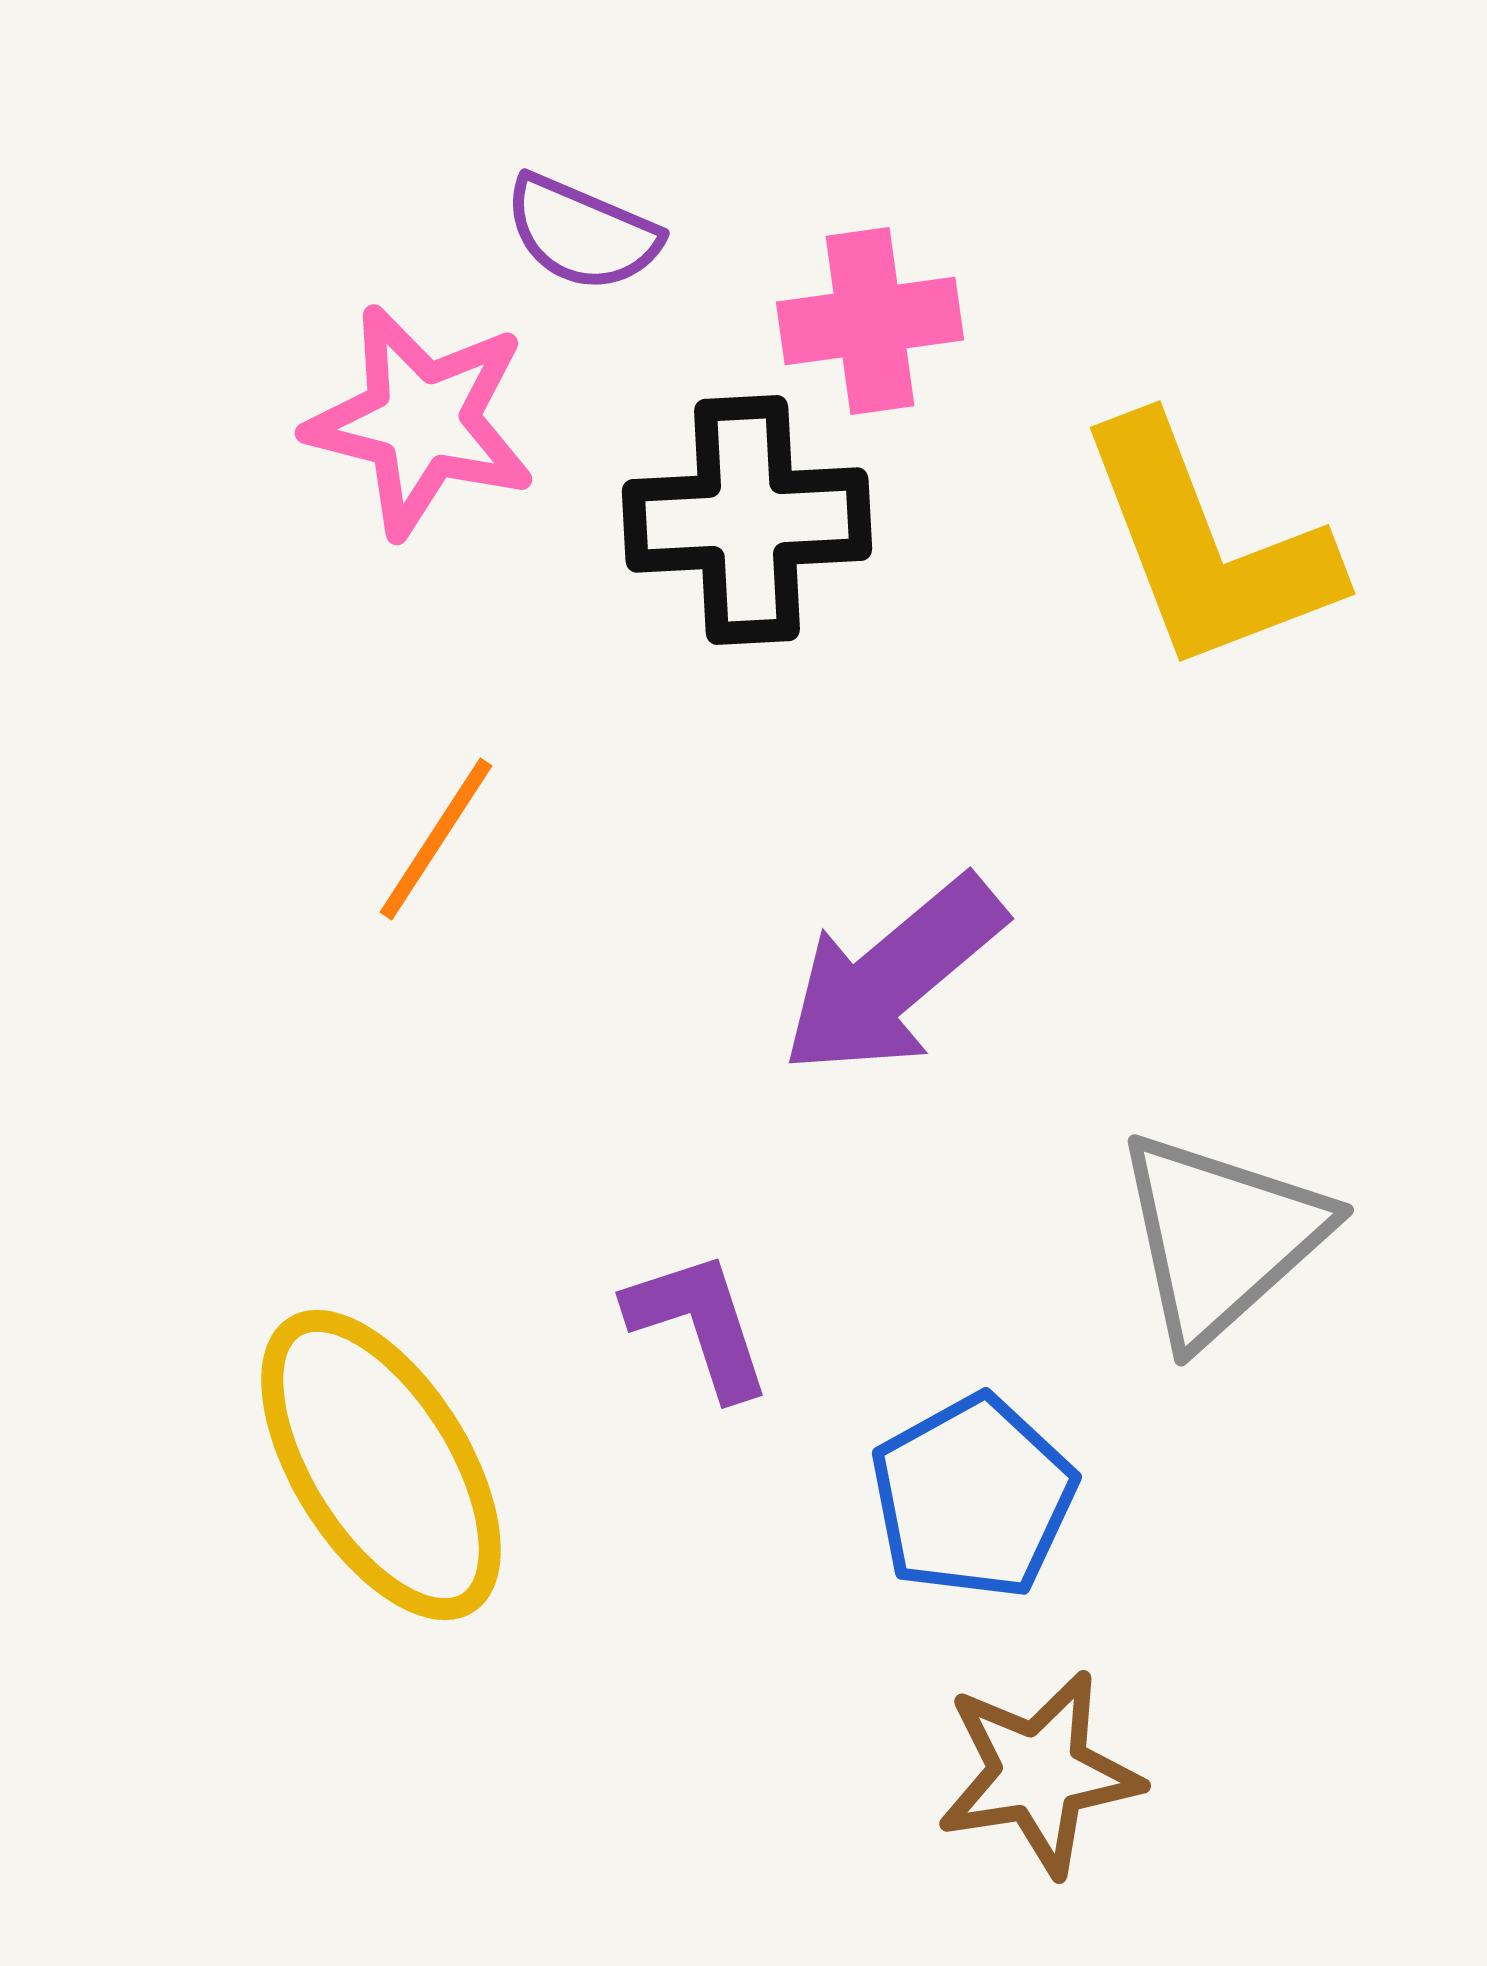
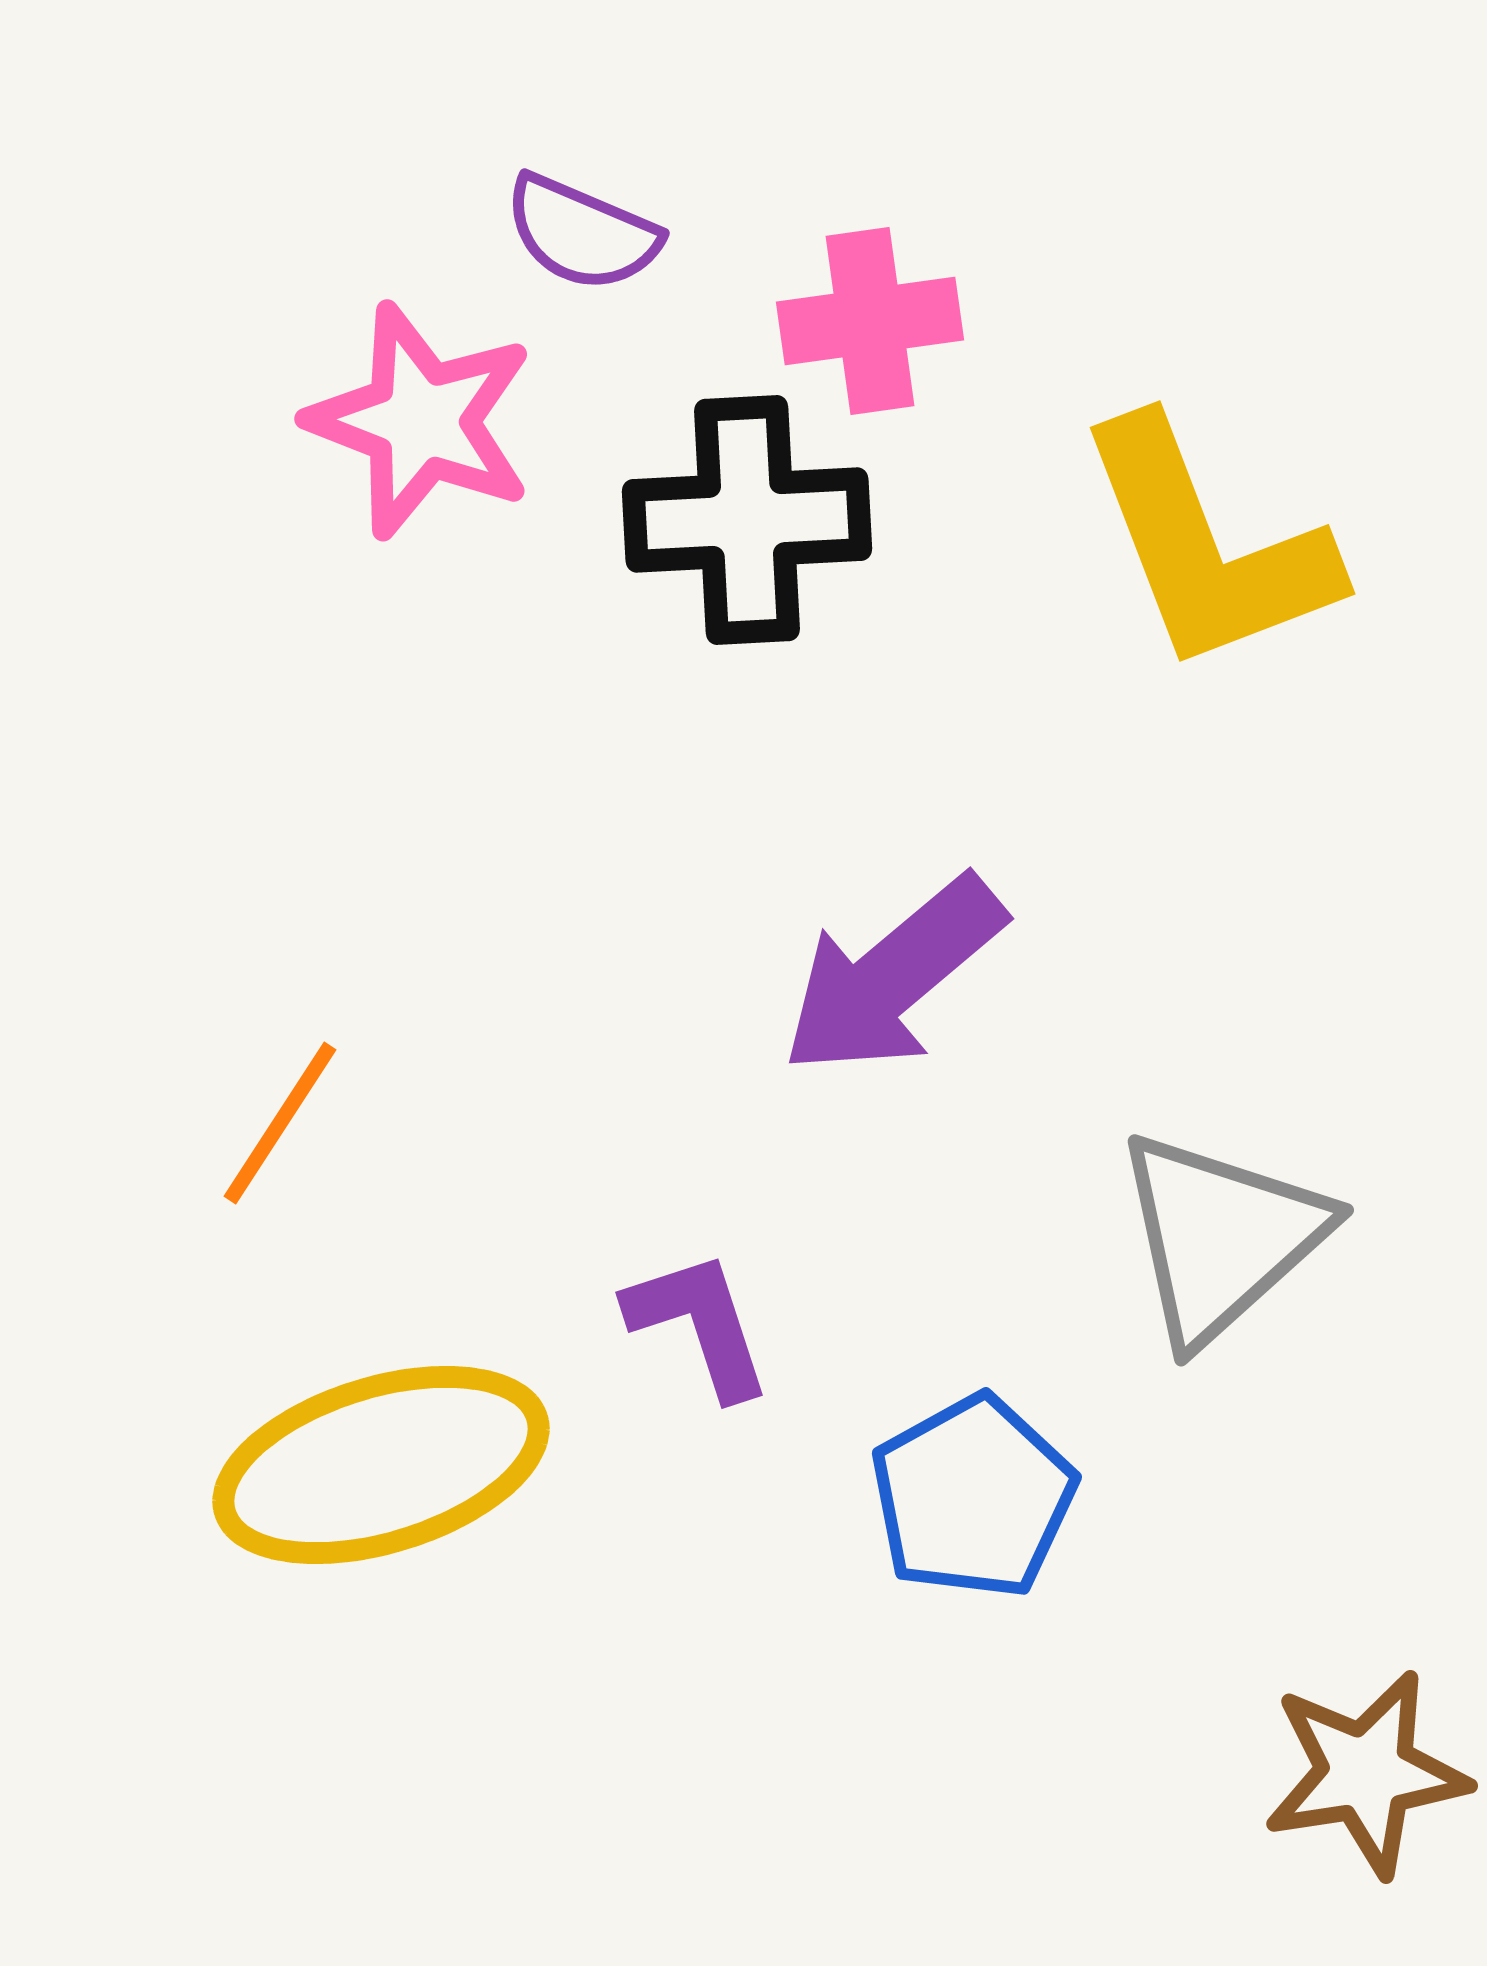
pink star: rotated 7 degrees clockwise
orange line: moved 156 px left, 284 px down
yellow ellipse: rotated 75 degrees counterclockwise
brown star: moved 327 px right
